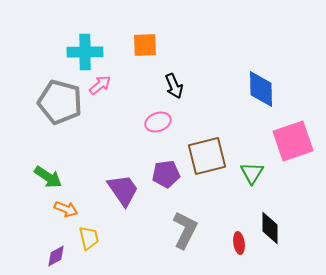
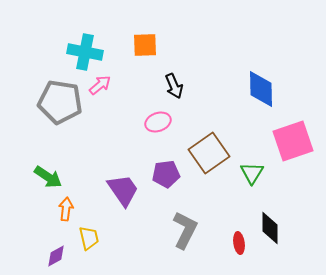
cyan cross: rotated 12 degrees clockwise
gray pentagon: rotated 6 degrees counterclockwise
brown square: moved 2 px right, 3 px up; rotated 21 degrees counterclockwise
orange arrow: rotated 105 degrees counterclockwise
